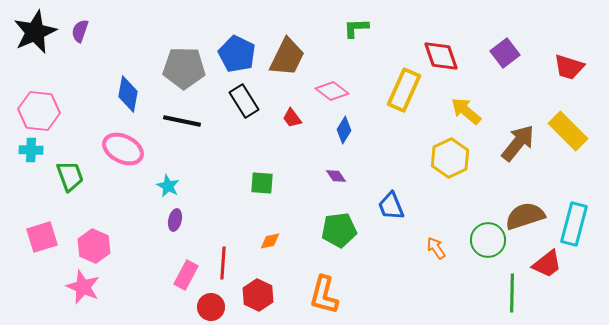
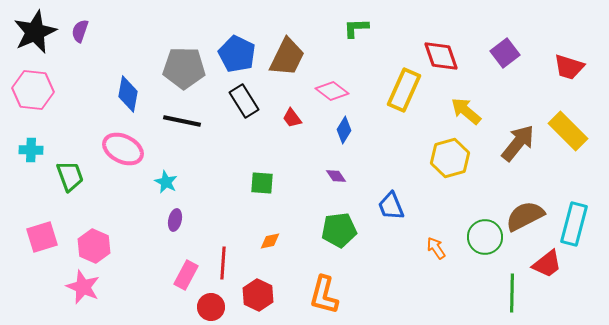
pink hexagon at (39, 111): moved 6 px left, 21 px up
yellow hexagon at (450, 158): rotated 9 degrees clockwise
cyan star at (168, 186): moved 2 px left, 4 px up
brown semicircle at (525, 216): rotated 9 degrees counterclockwise
green circle at (488, 240): moved 3 px left, 3 px up
